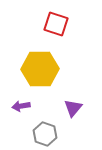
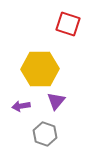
red square: moved 12 px right
purple triangle: moved 17 px left, 7 px up
